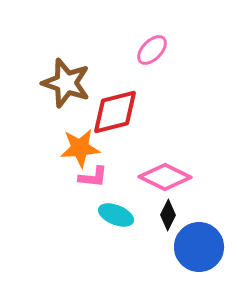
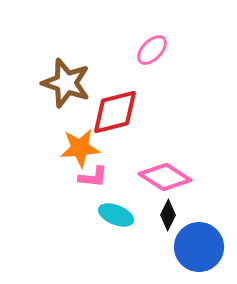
pink diamond: rotated 6 degrees clockwise
